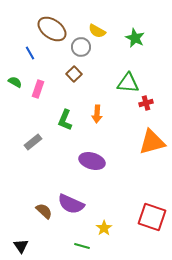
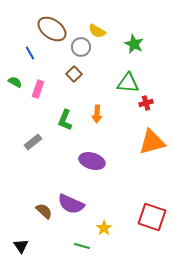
green star: moved 1 px left, 6 px down
